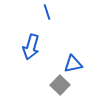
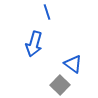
blue arrow: moved 3 px right, 3 px up
blue triangle: rotated 48 degrees clockwise
